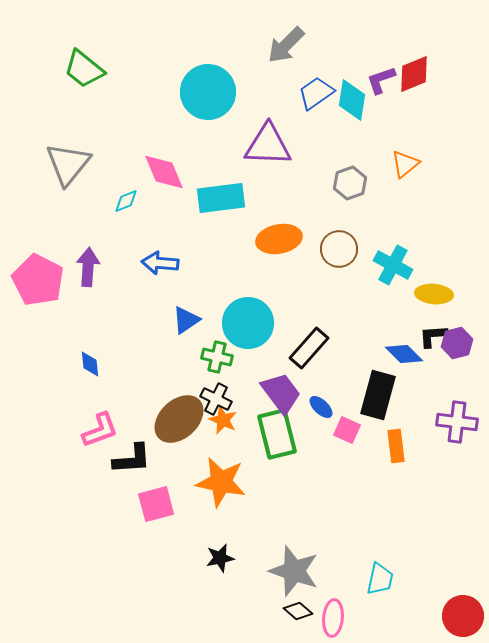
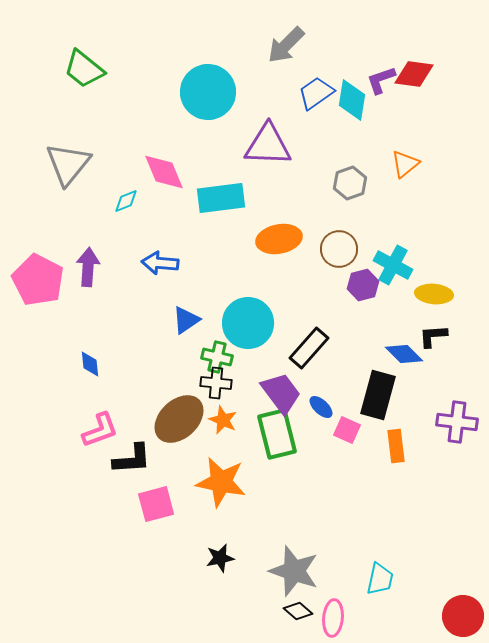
red diamond at (414, 74): rotated 30 degrees clockwise
purple hexagon at (457, 343): moved 94 px left, 58 px up
black cross at (216, 399): moved 16 px up; rotated 20 degrees counterclockwise
